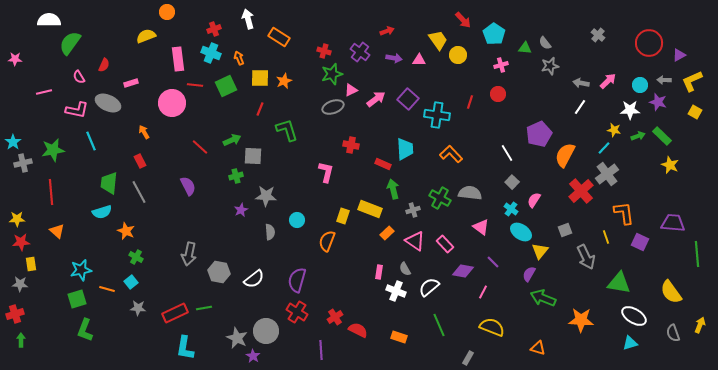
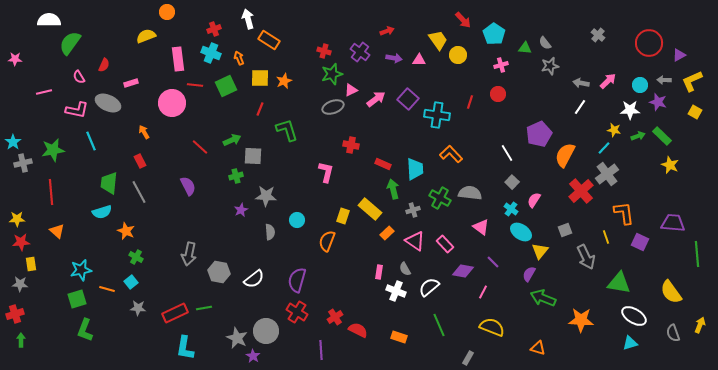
orange rectangle at (279, 37): moved 10 px left, 3 px down
cyan trapezoid at (405, 149): moved 10 px right, 20 px down
yellow rectangle at (370, 209): rotated 20 degrees clockwise
